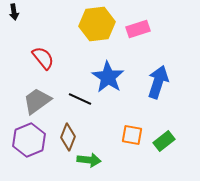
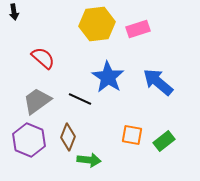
red semicircle: rotated 10 degrees counterclockwise
blue arrow: rotated 68 degrees counterclockwise
purple hexagon: rotated 16 degrees counterclockwise
